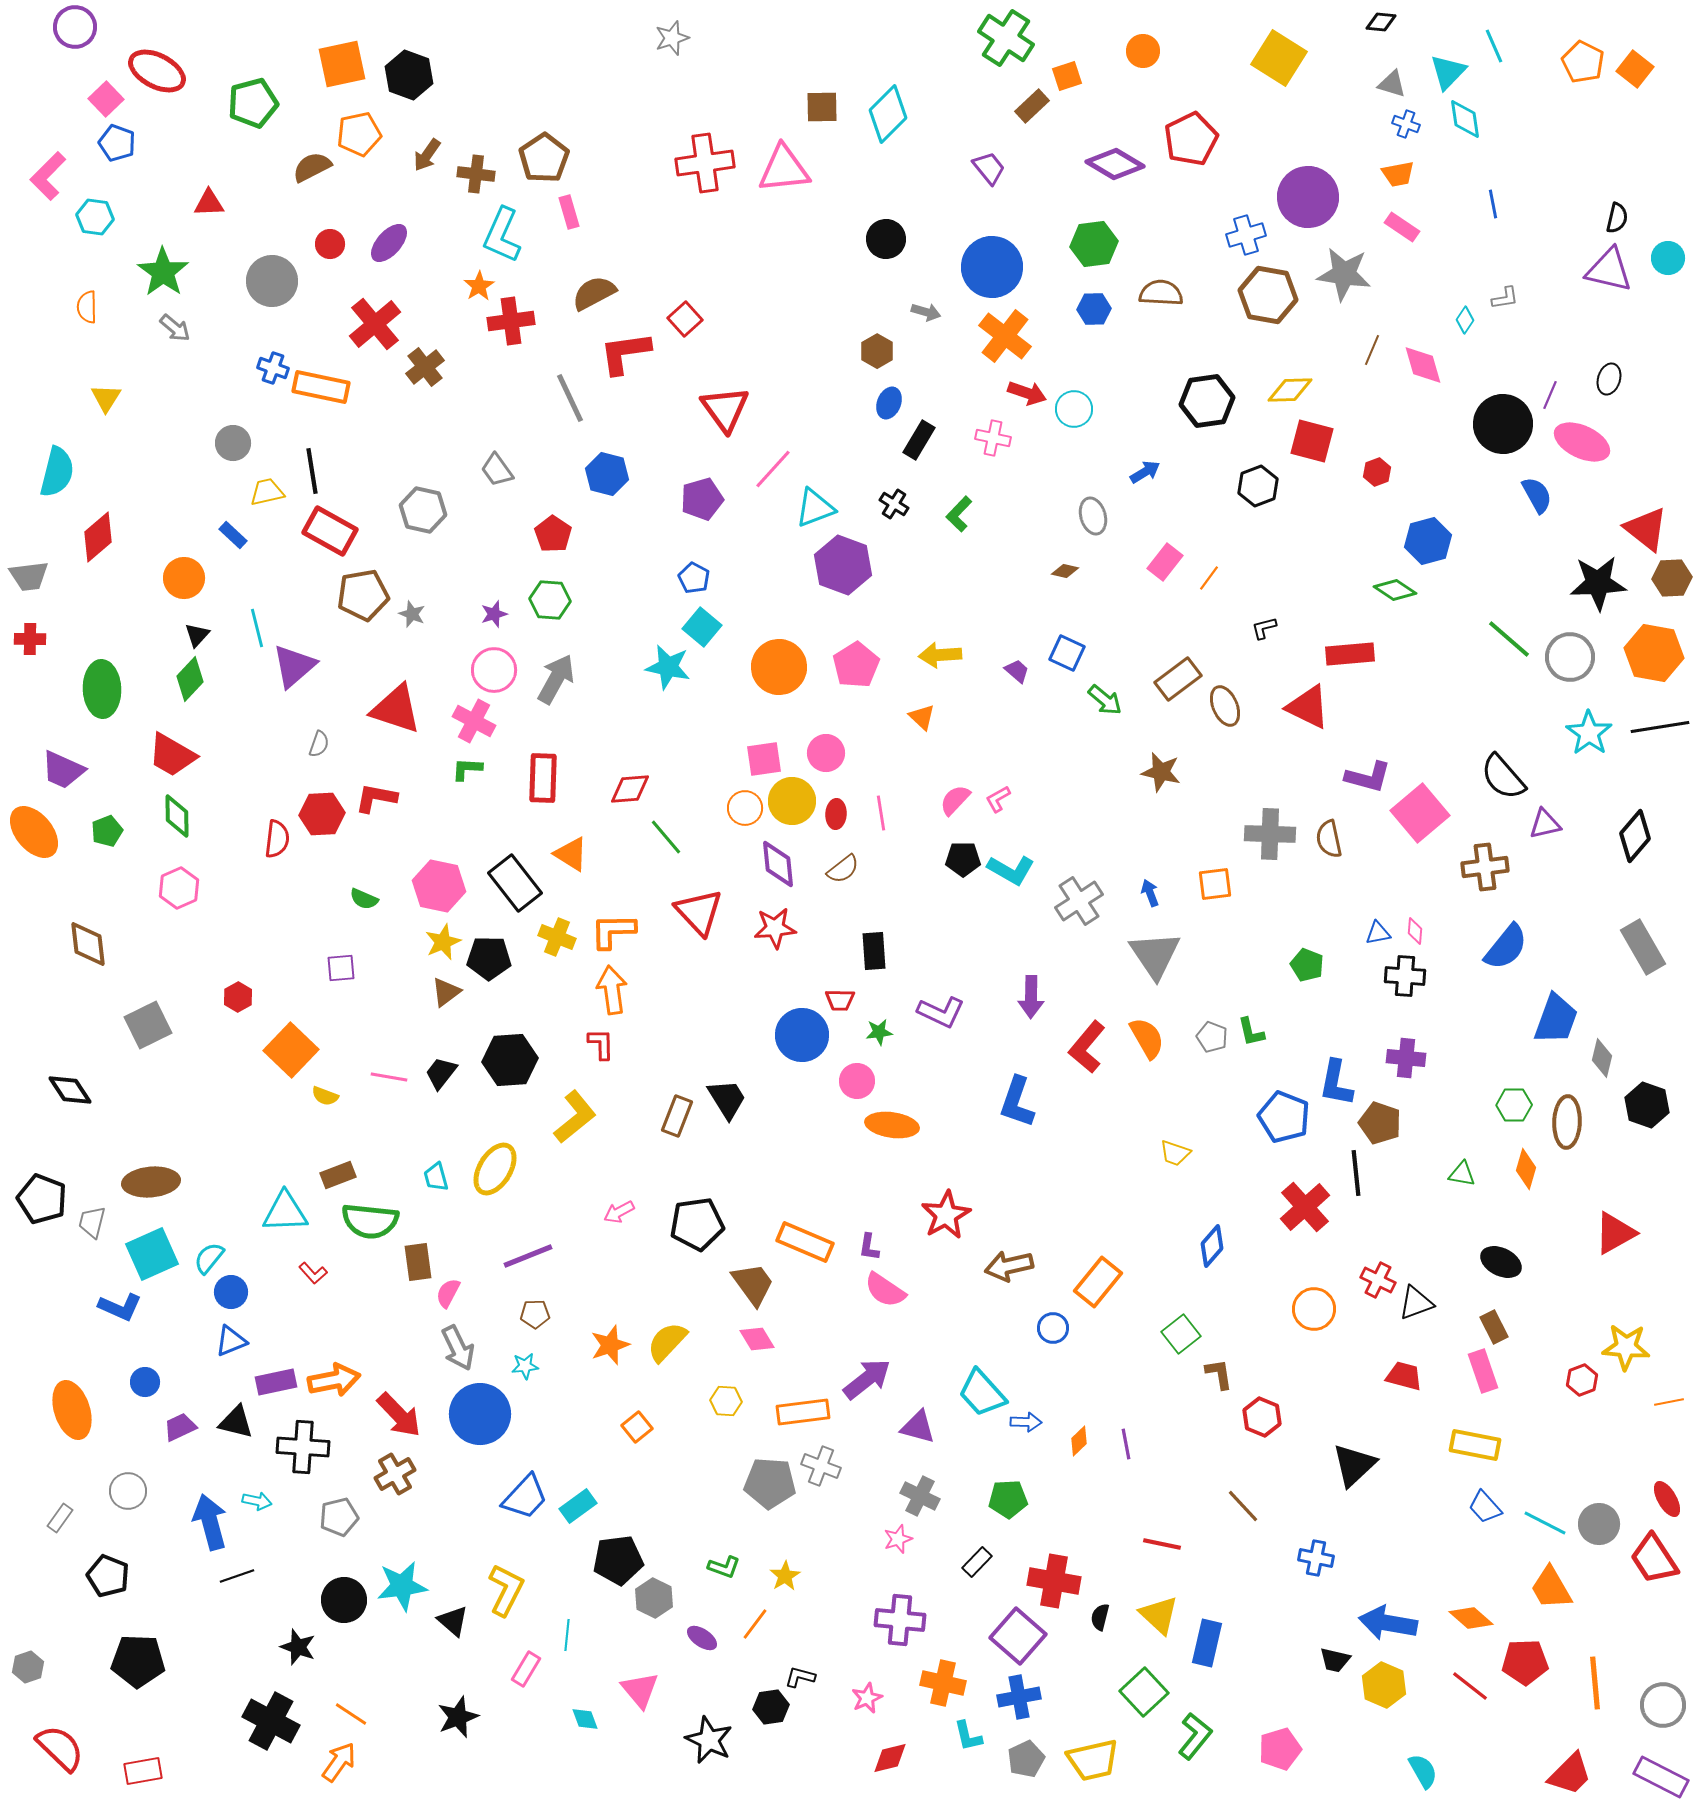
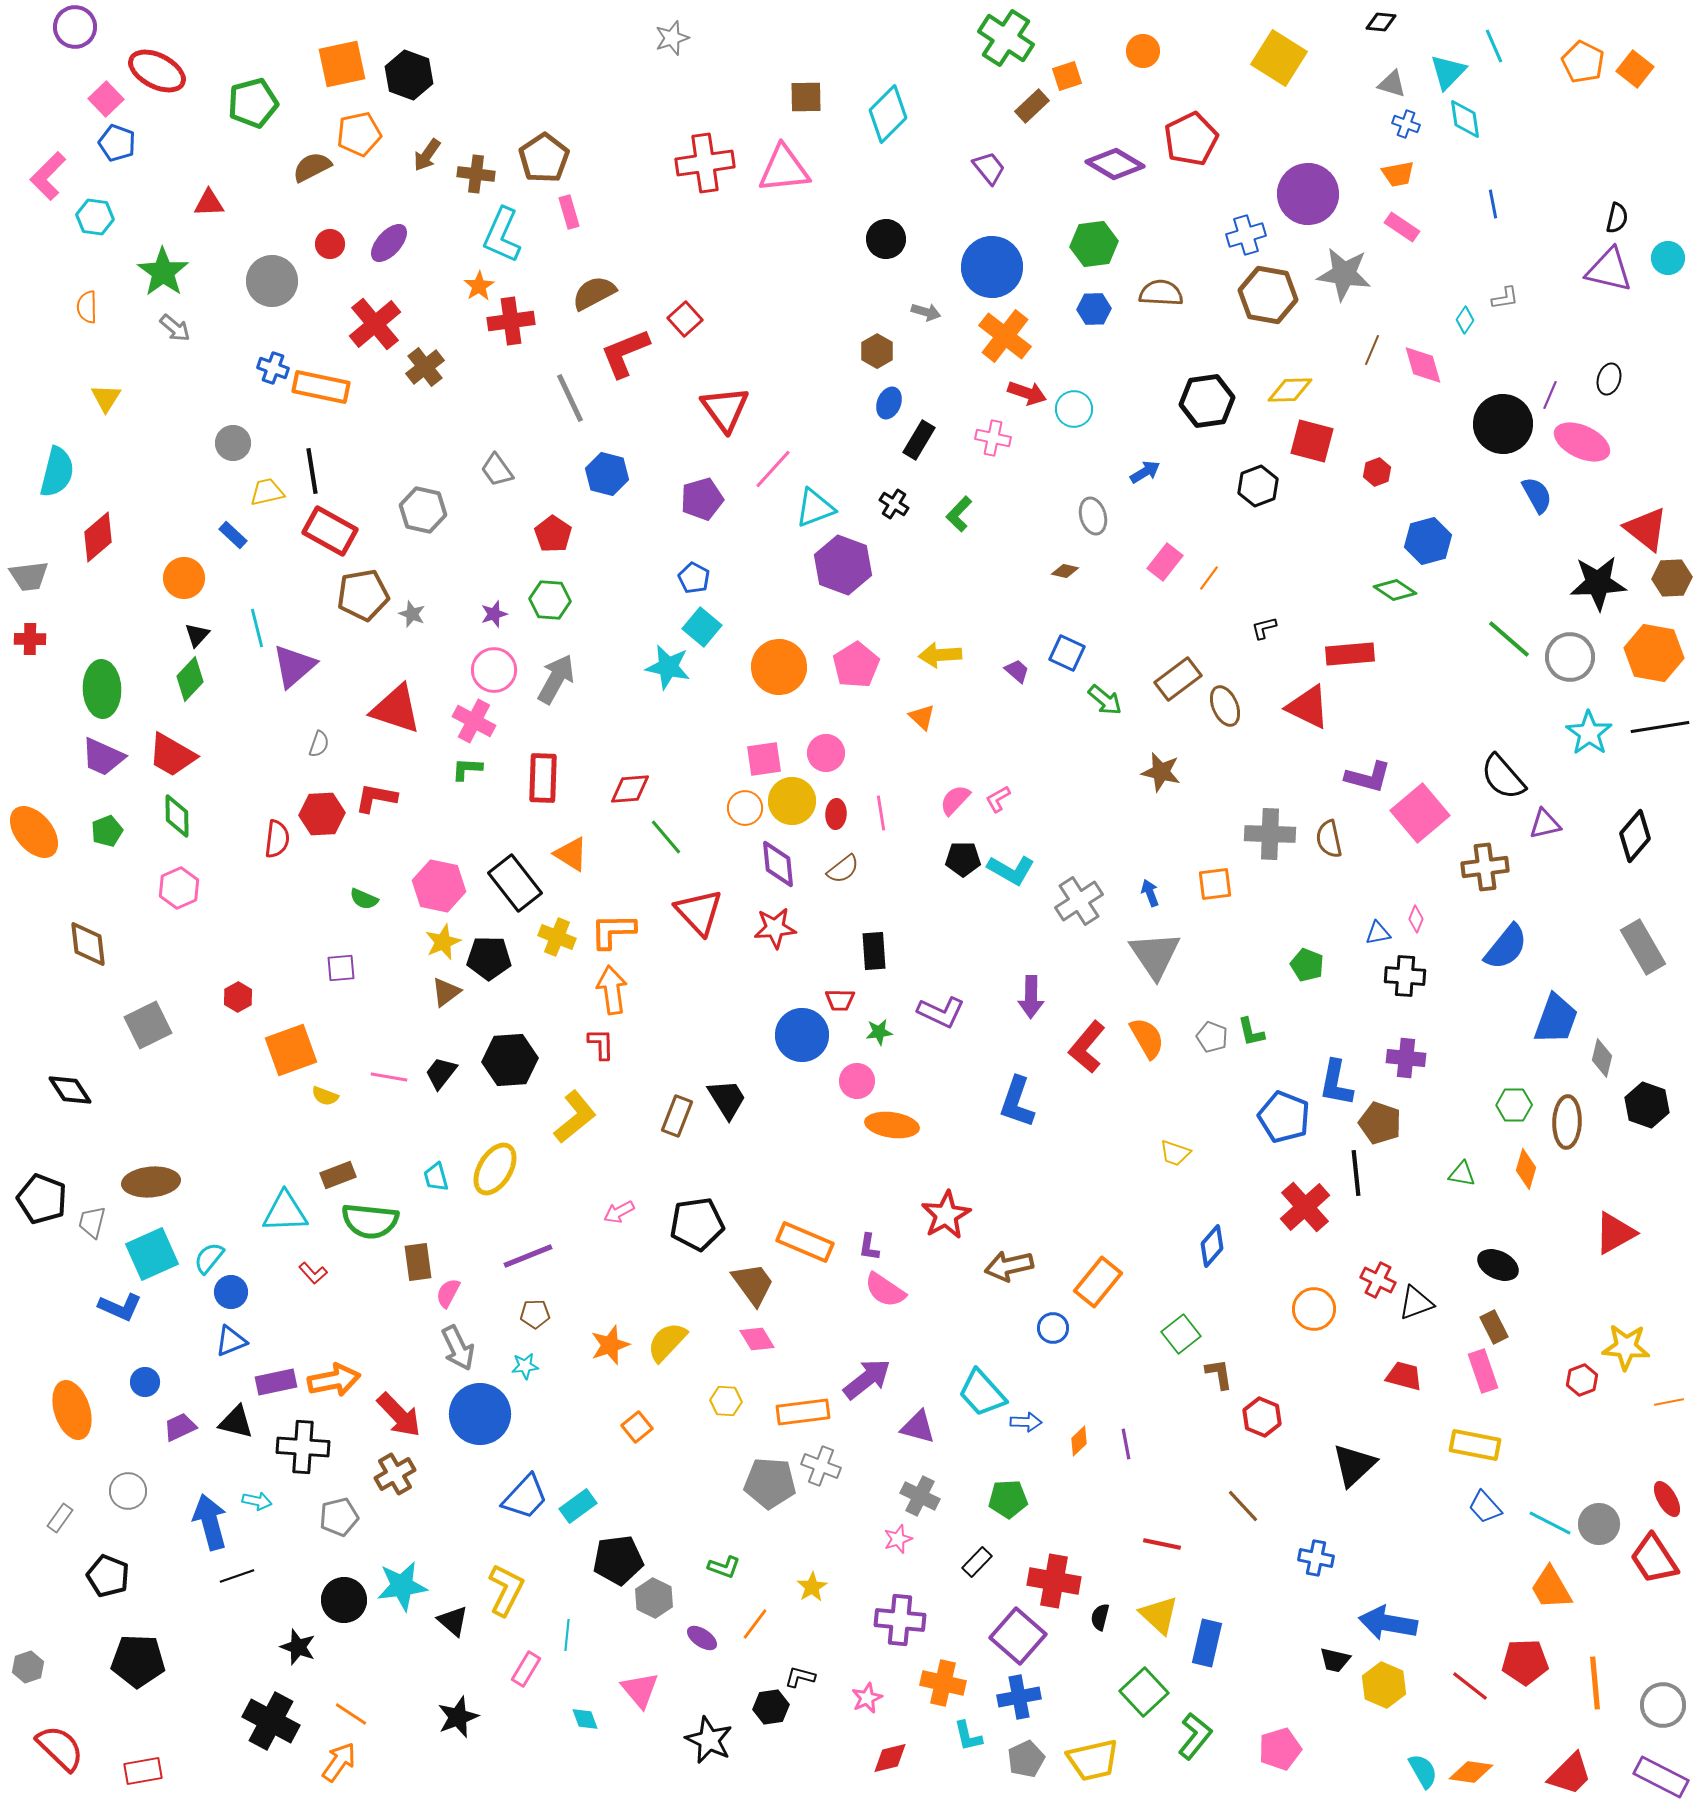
brown square at (822, 107): moved 16 px left, 10 px up
purple circle at (1308, 197): moved 3 px up
red L-shape at (625, 353): rotated 14 degrees counterclockwise
purple trapezoid at (63, 770): moved 40 px right, 13 px up
pink diamond at (1415, 931): moved 1 px right, 12 px up; rotated 16 degrees clockwise
orange square at (291, 1050): rotated 26 degrees clockwise
black ellipse at (1501, 1262): moved 3 px left, 3 px down
cyan line at (1545, 1523): moved 5 px right
yellow star at (785, 1576): moved 27 px right, 11 px down
orange diamond at (1471, 1618): moved 154 px down; rotated 33 degrees counterclockwise
